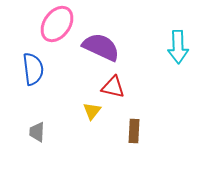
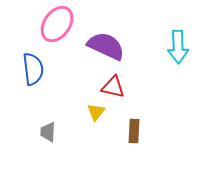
purple semicircle: moved 5 px right, 1 px up
yellow triangle: moved 4 px right, 1 px down
gray trapezoid: moved 11 px right
